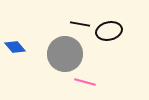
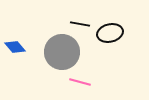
black ellipse: moved 1 px right, 2 px down
gray circle: moved 3 px left, 2 px up
pink line: moved 5 px left
